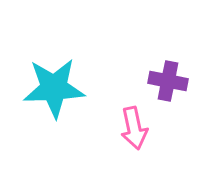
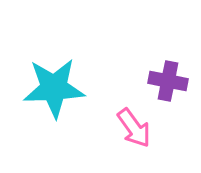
pink arrow: rotated 24 degrees counterclockwise
